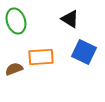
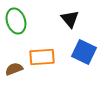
black triangle: rotated 18 degrees clockwise
orange rectangle: moved 1 px right
